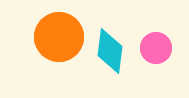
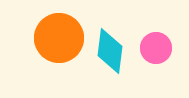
orange circle: moved 1 px down
